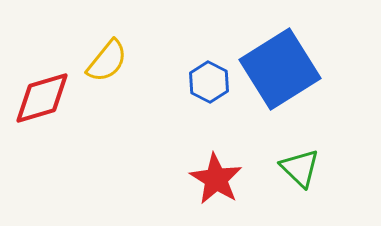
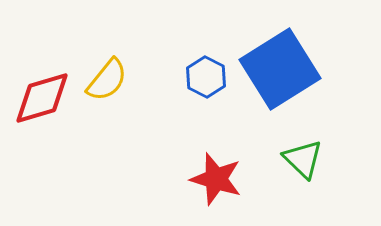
yellow semicircle: moved 19 px down
blue hexagon: moved 3 px left, 5 px up
green triangle: moved 3 px right, 9 px up
red star: rotated 14 degrees counterclockwise
